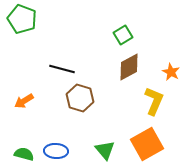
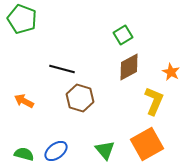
orange arrow: rotated 60 degrees clockwise
blue ellipse: rotated 40 degrees counterclockwise
